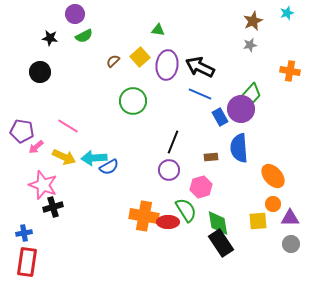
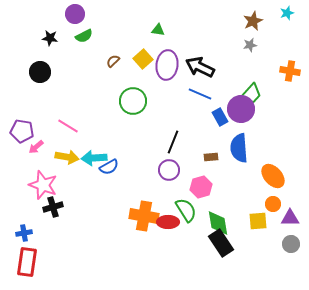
yellow square at (140, 57): moved 3 px right, 2 px down
yellow arrow at (64, 157): moved 3 px right; rotated 15 degrees counterclockwise
